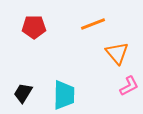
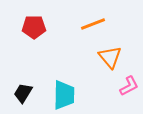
orange triangle: moved 7 px left, 4 px down
